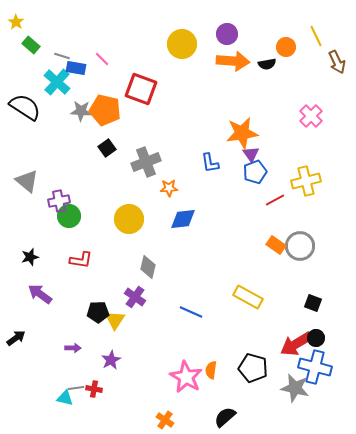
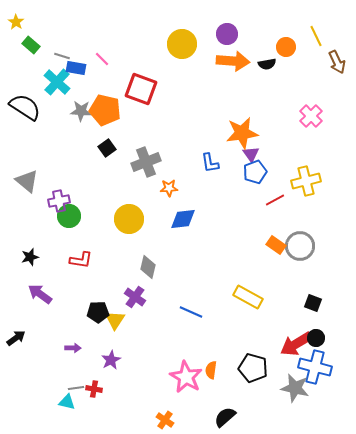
cyan triangle at (65, 398): moved 2 px right, 4 px down
